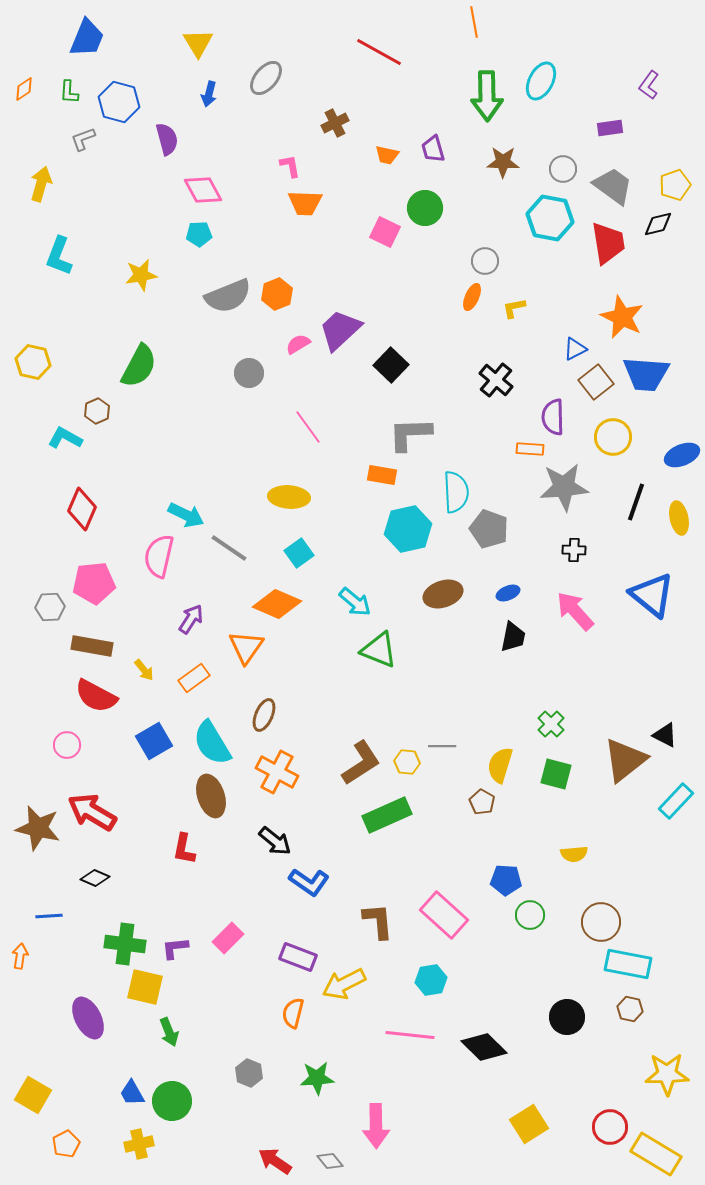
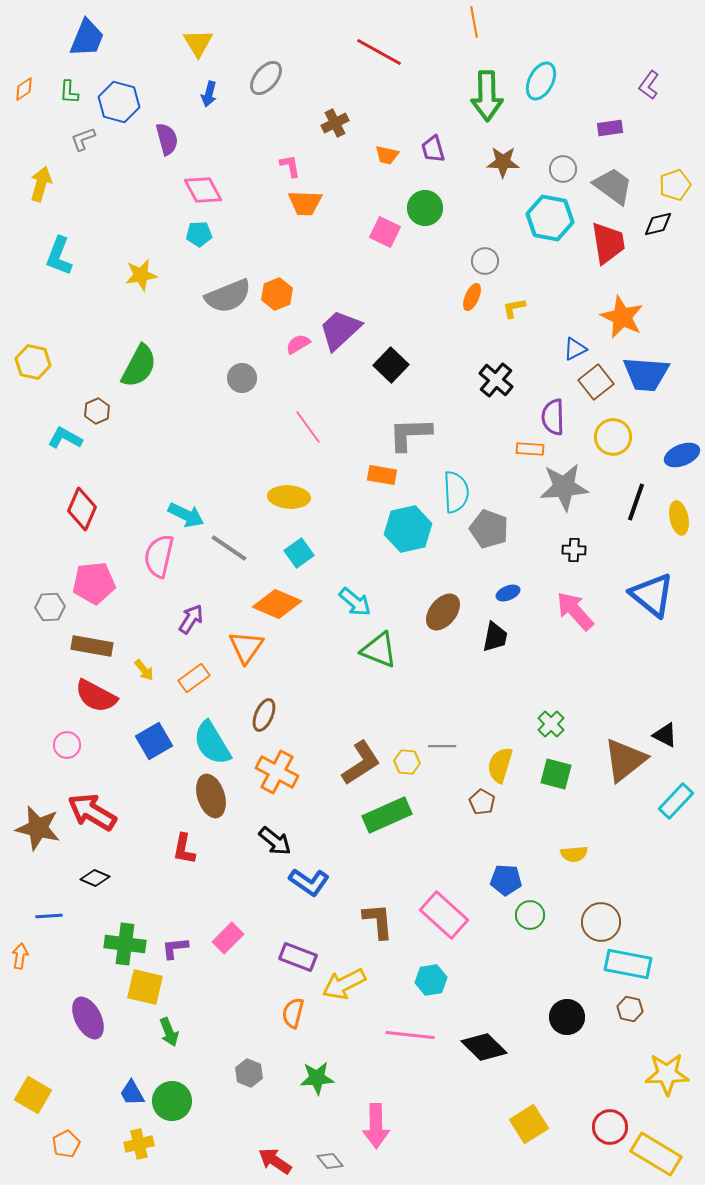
gray circle at (249, 373): moved 7 px left, 5 px down
brown ellipse at (443, 594): moved 18 px down; rotated 33 degrees counterclockwise
black trapezoid at (513, 637): moved 18 px left
